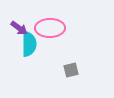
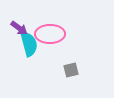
pink ellipse: moved 6 px down
cyan semicircle: rotated 15 degrees counterclockwise
